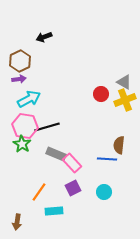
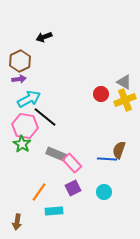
black line: moved 2 px left, 10 px up; rotated 55 degrees clockwise
brown semicircle: moved 5 px down; rotated 12 degrees clockwise
